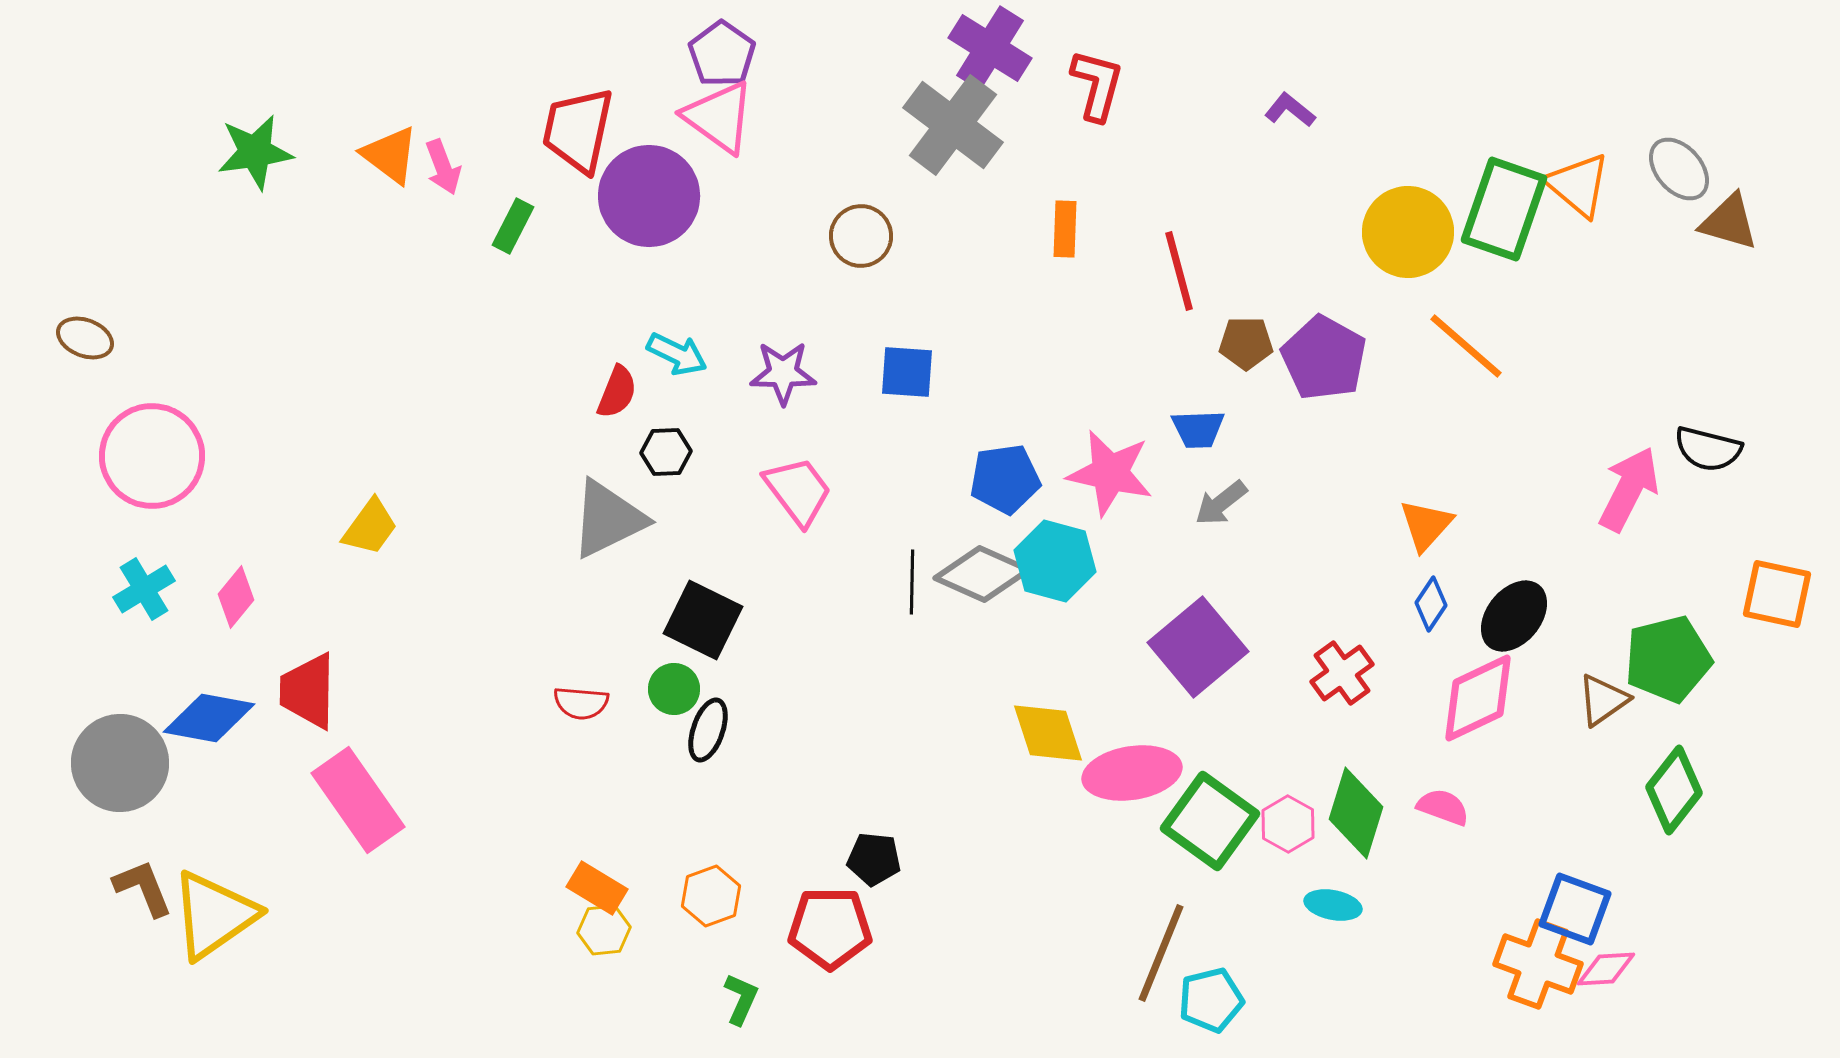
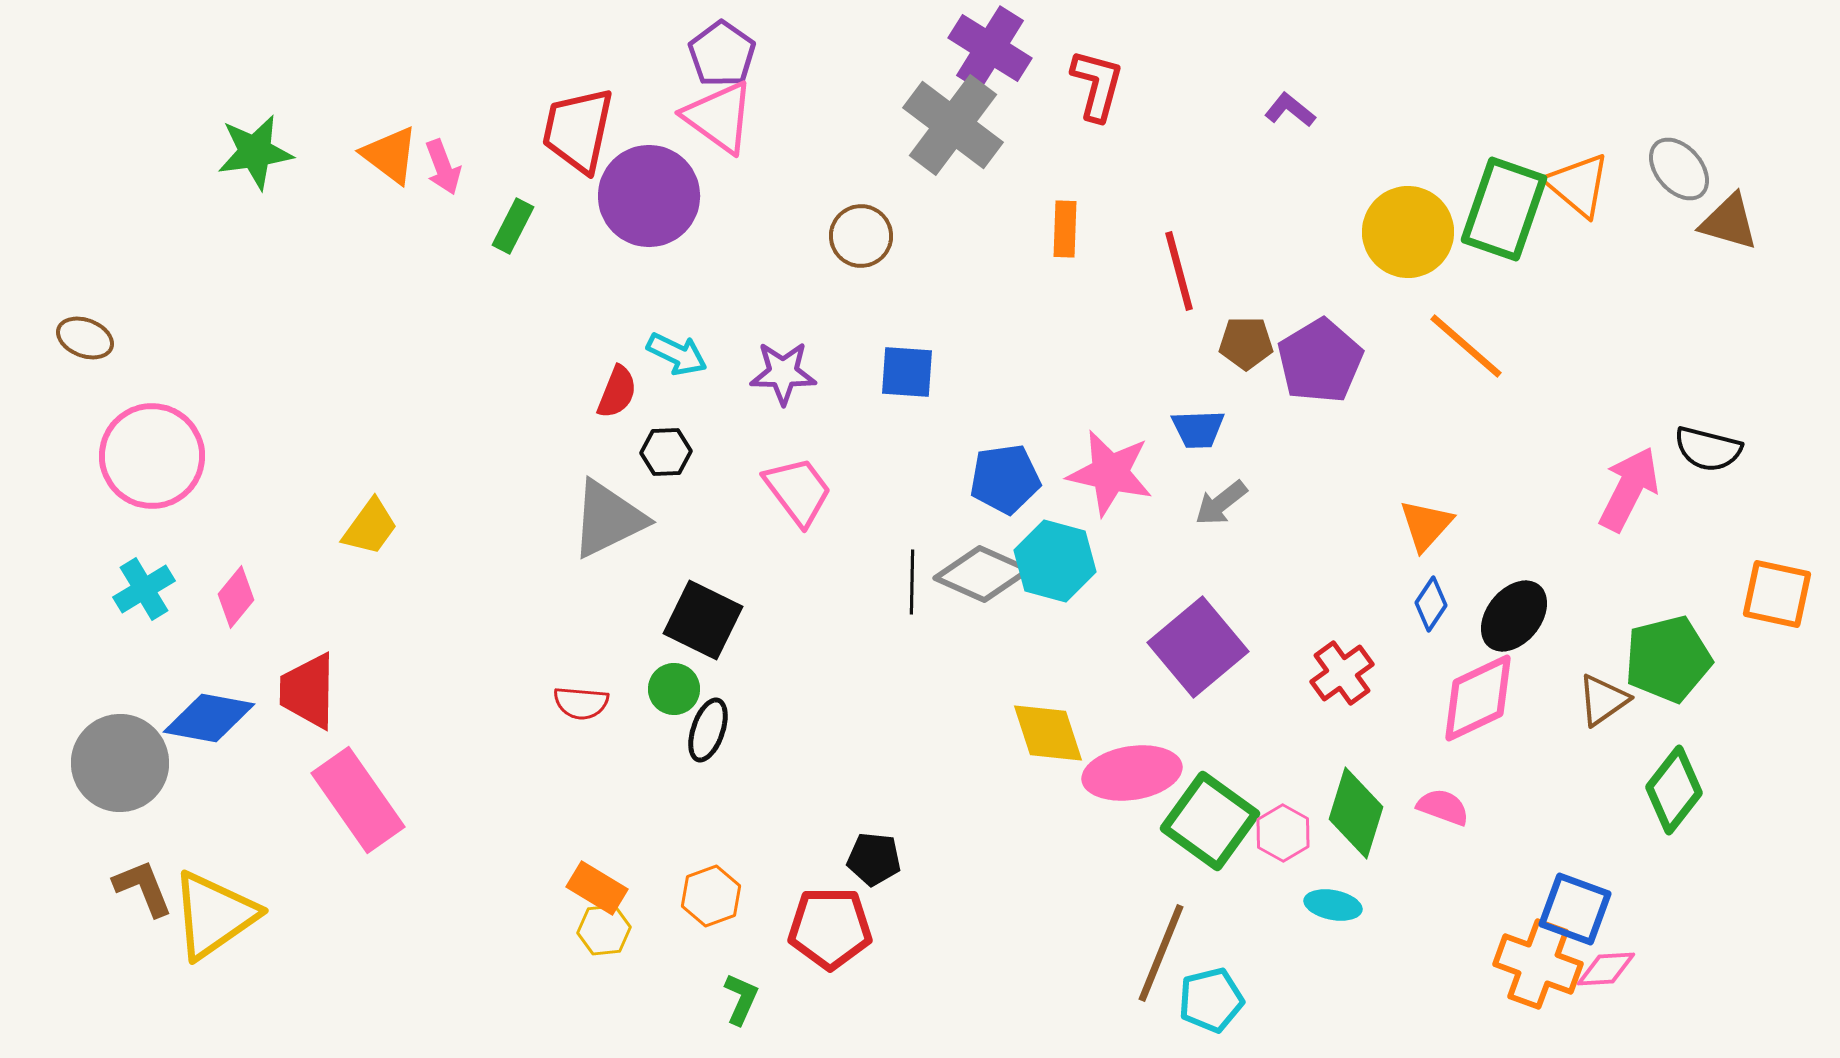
purple pentagon at (1324, 358): moved 4 px left, 3 px down; rotated 12 degrees clockwise
pink hexagon at (1288, 824): moved 5 px left, 9 px down
